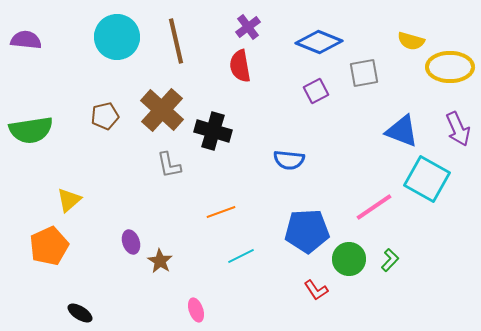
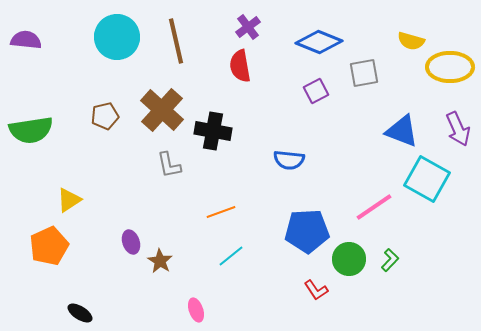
black cross: rotated 6 degrees counterclockwise
yellow triangle: rotated 8 degrees clockwise
cyan line: moved 10 px left; rotated 12 degrees counterclockwise
